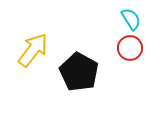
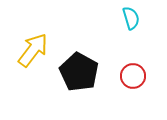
cyan semicircle: moved 1 px up; rotated 15 degrees clockwise
red circle: moved 3 px right, 28 px down
